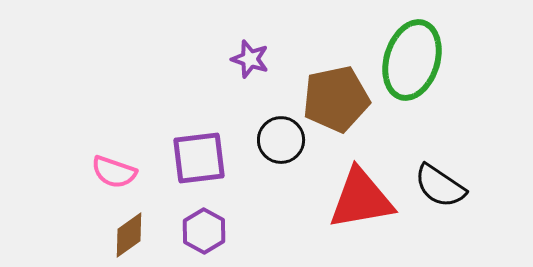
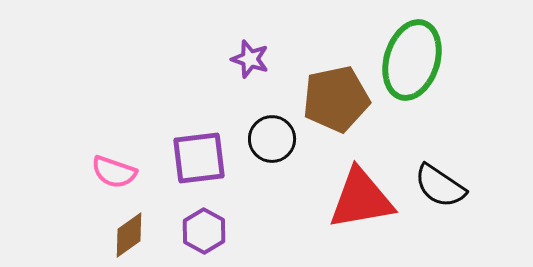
black circle: moved 9 px left, 1 px up
